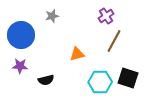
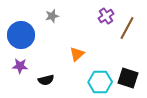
brown line: moved 13 px right, 13 px up
orange triangle: rotated 28 degrees counterclockwise
